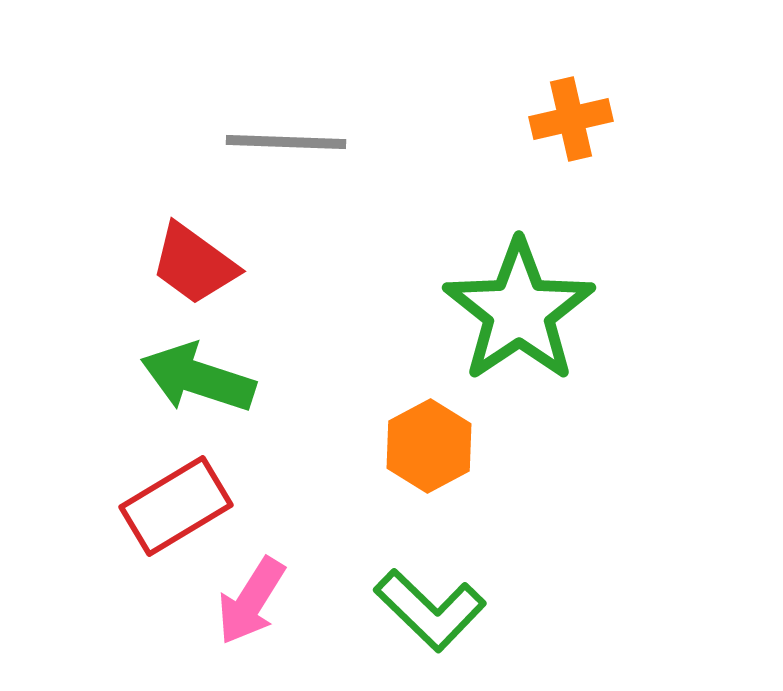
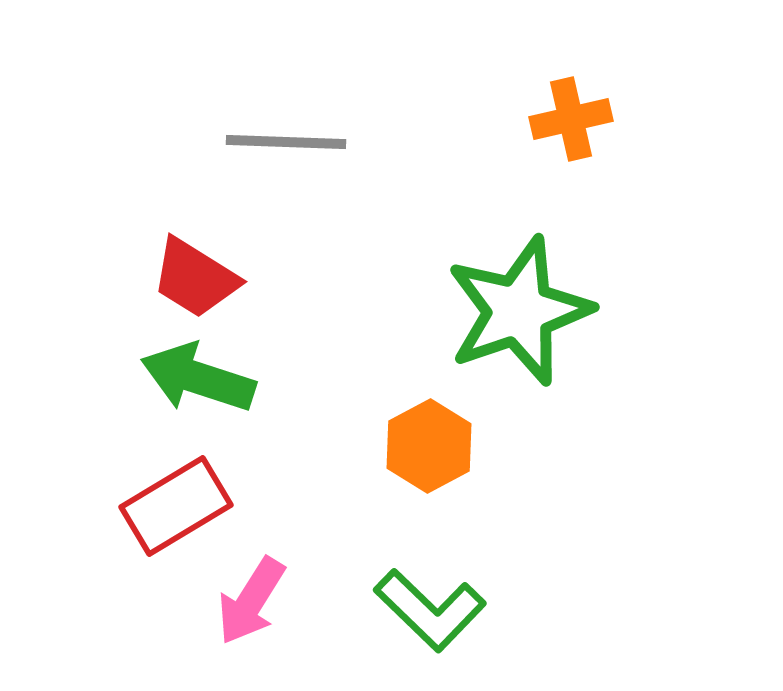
red trapezoid: moved 1 px right, 14 px down; rotated 4 degrees counterclockwise
green star: rotated 15 degrees clockwise
